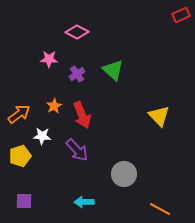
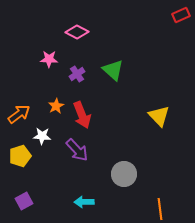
orange star: moved 2 px right
purple square: rotated 30 degrees counterclockwise
orange line: rotated 55 degrees clockwise
